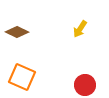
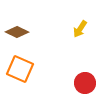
orange square: moved 2 px left, 8 px up
red circle: moved 2 px up
